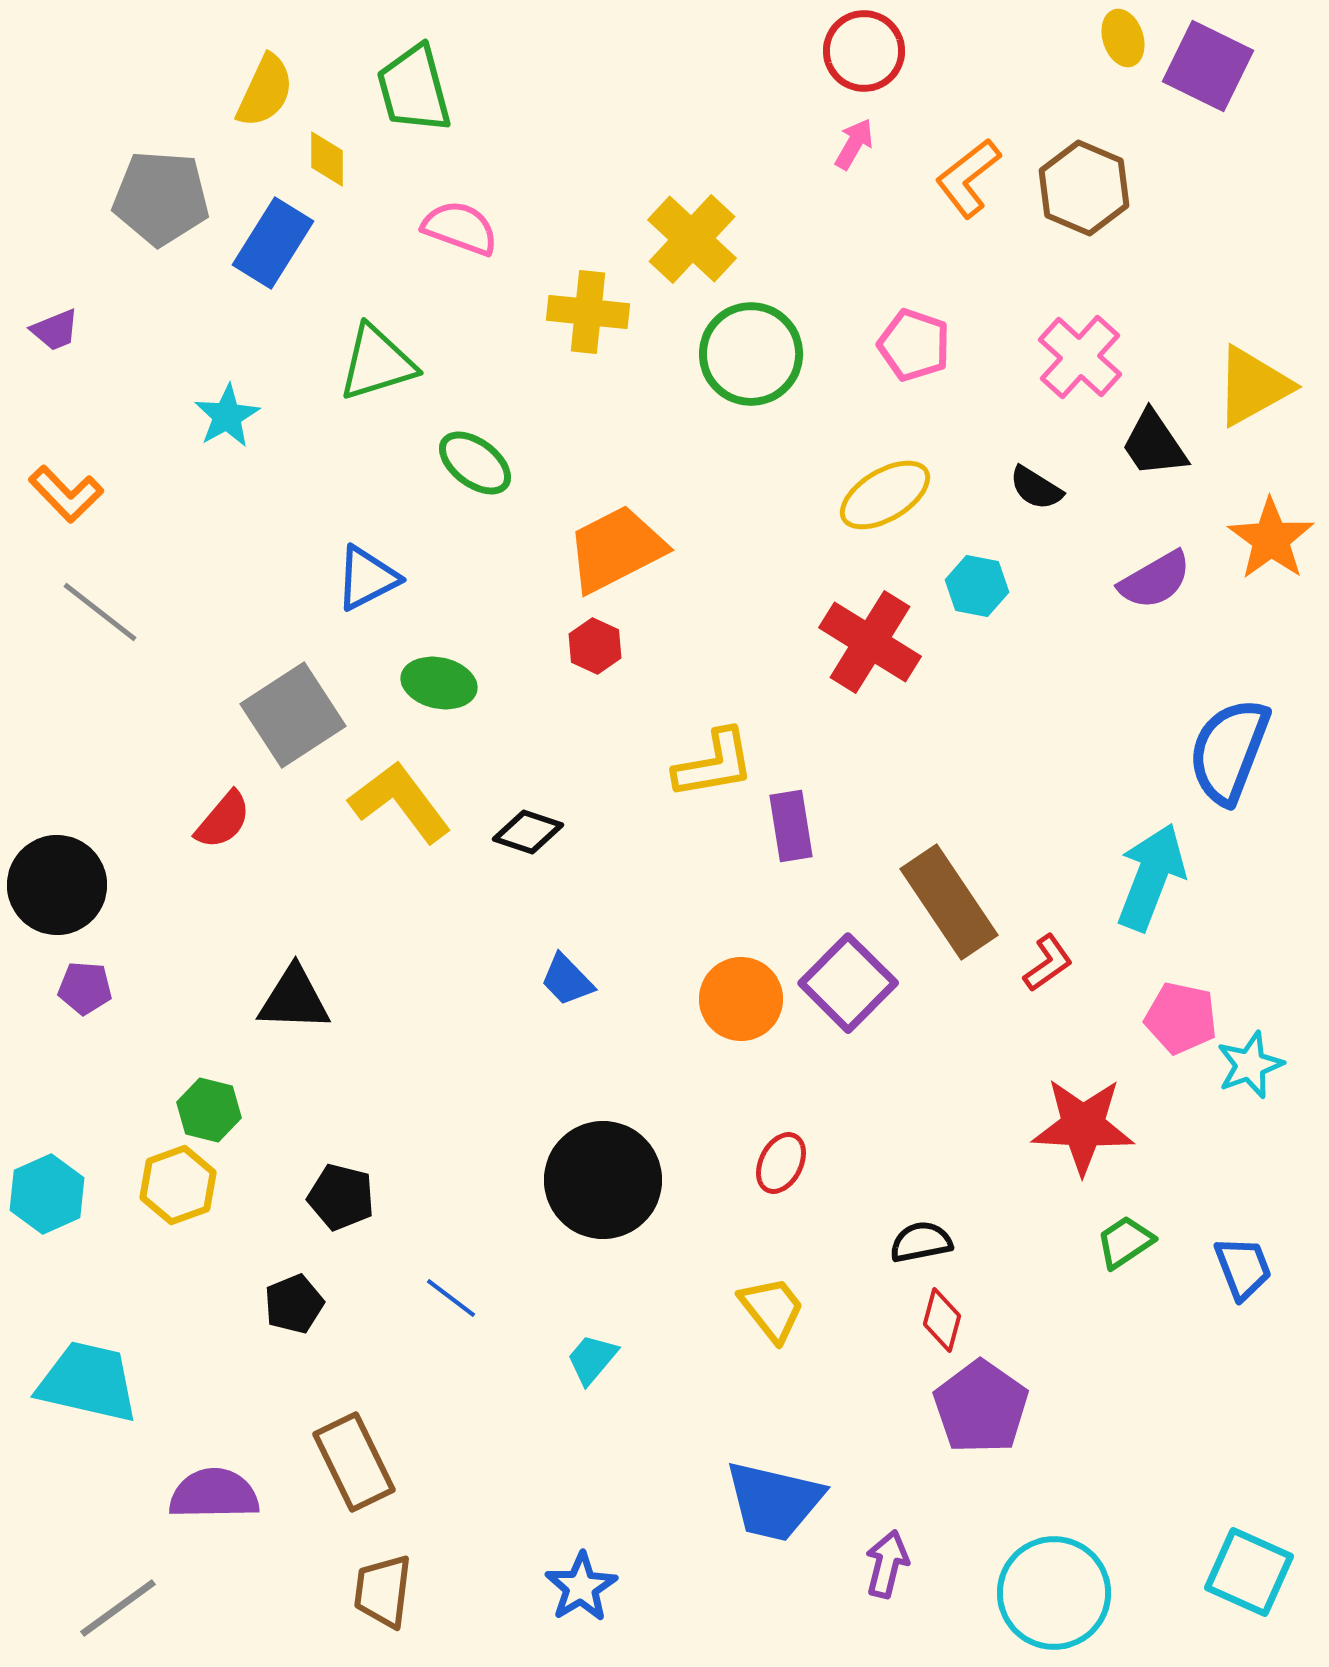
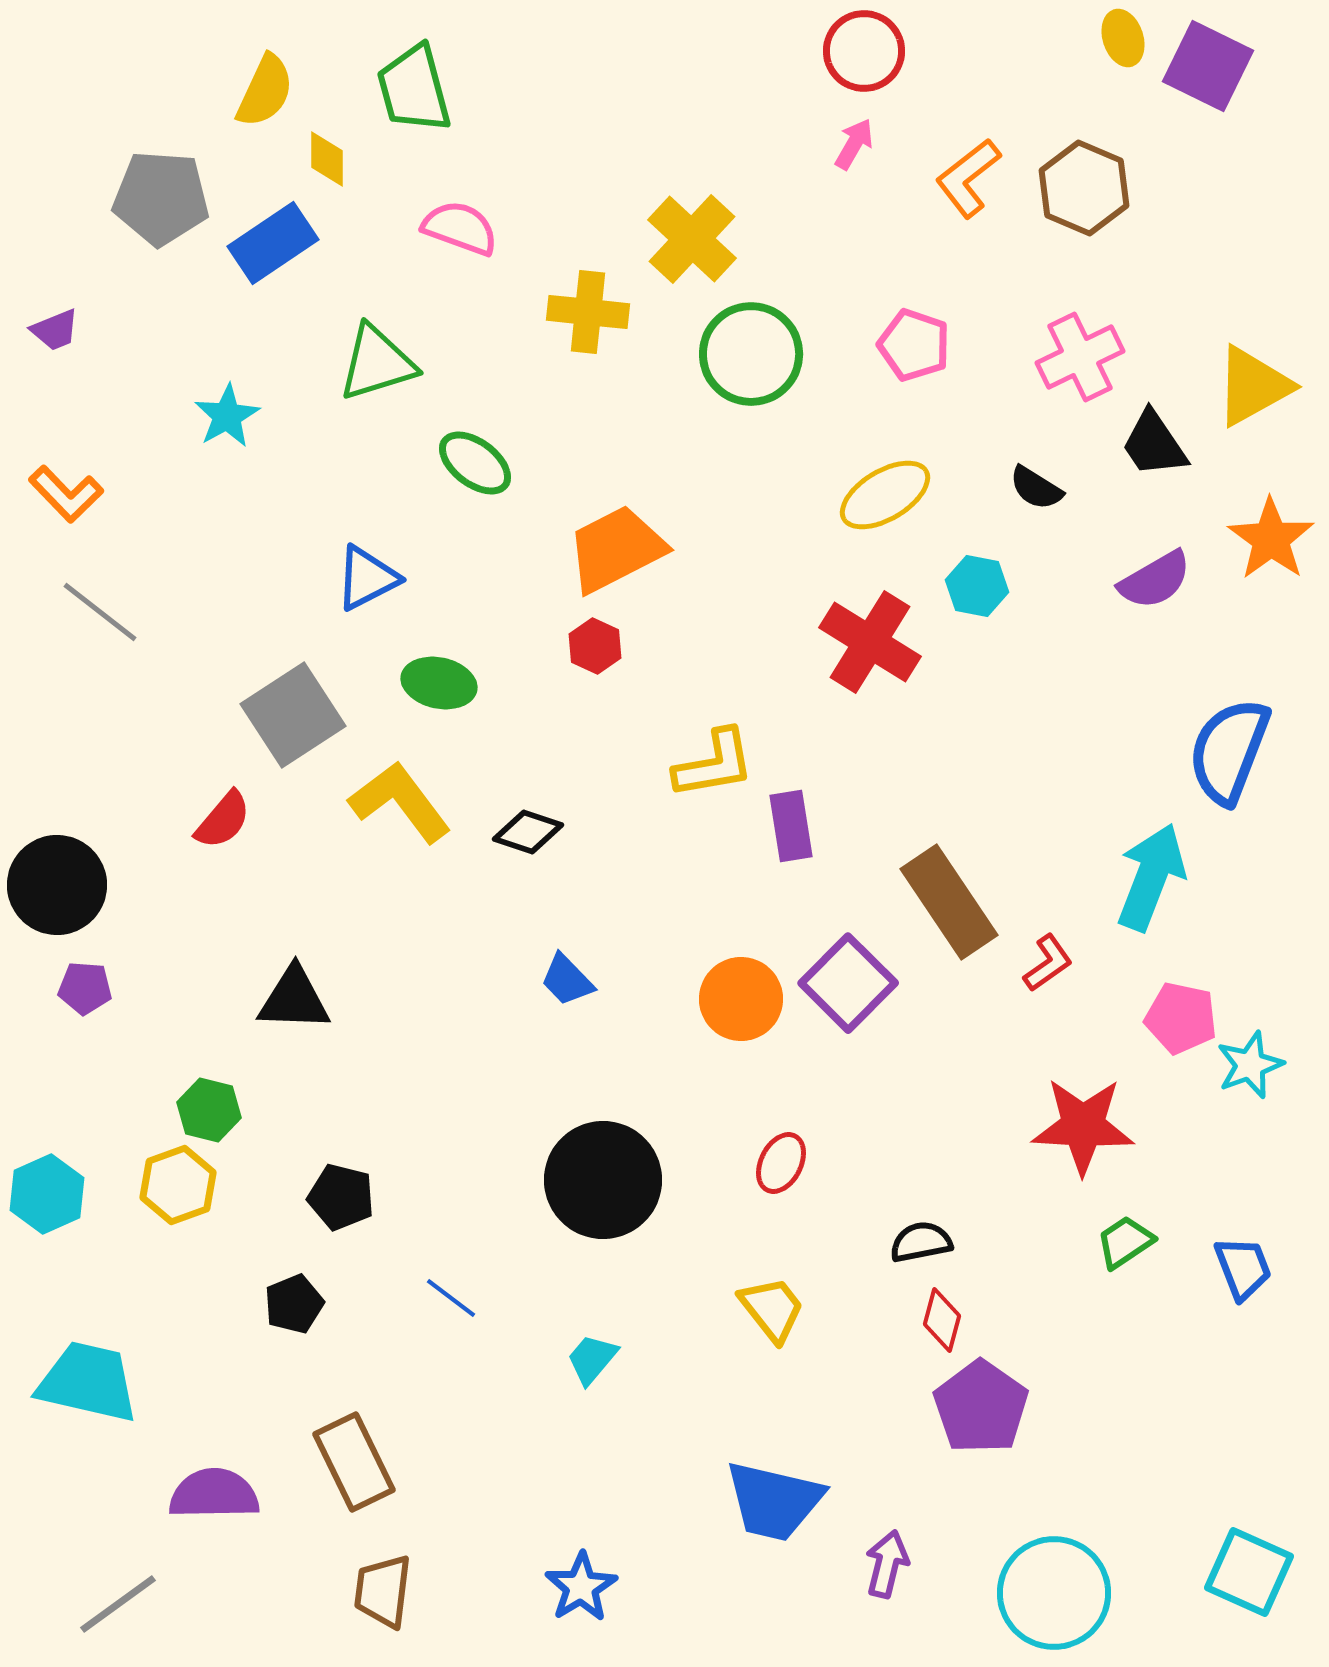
blue rectangle at (273, 243): rotated 24 degrees clockwise
pink cross at (1080, 357): rotated 22 degrees clockwise
gray line at (118, 1608): moved 4 px up
